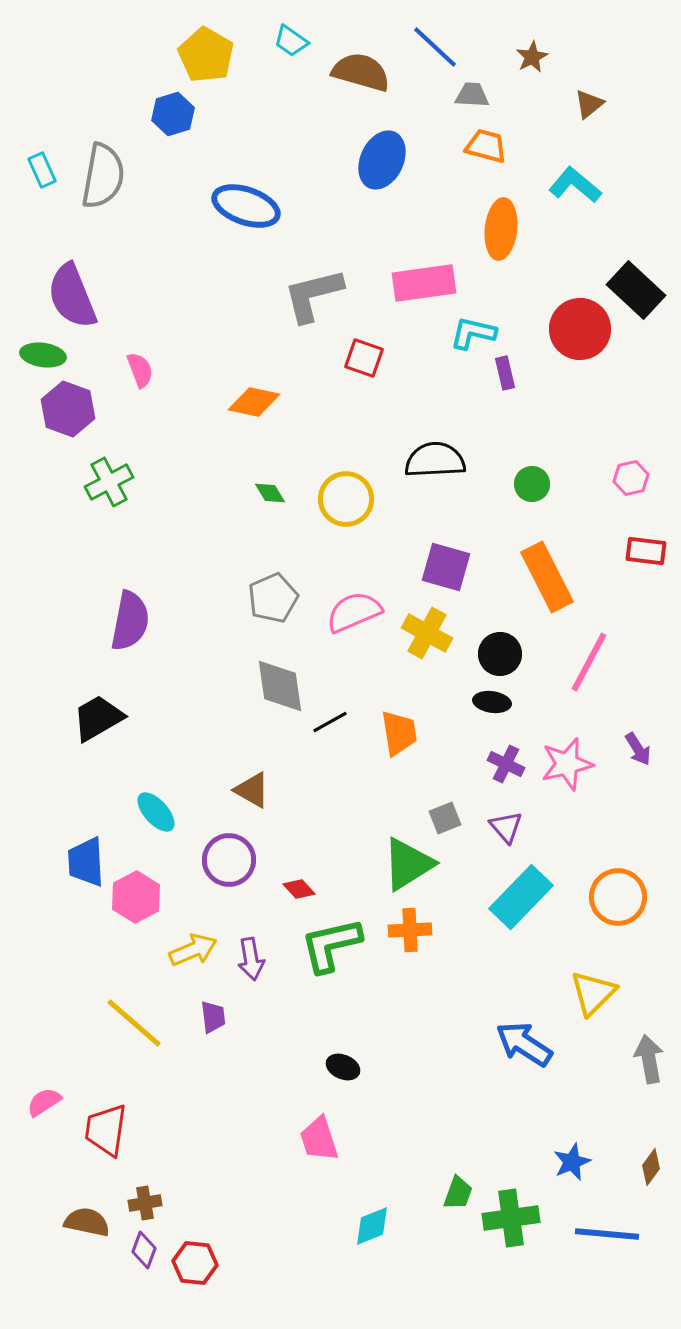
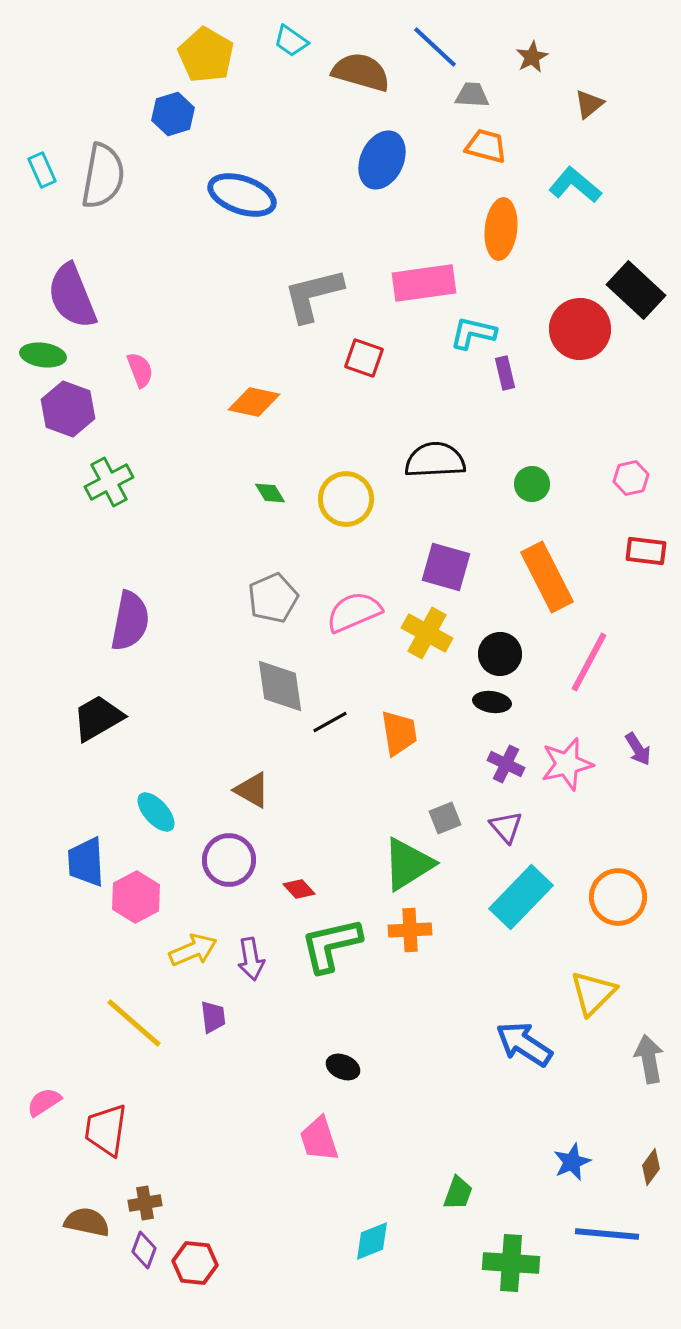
blue ellipse at (246, 206): moved 4 px left, 11 px up
green cross at (511, 1218): moved 45 px down; rotated 12 degrees clockwise
cyan diamond at (372, 1226): moved 15 px down
